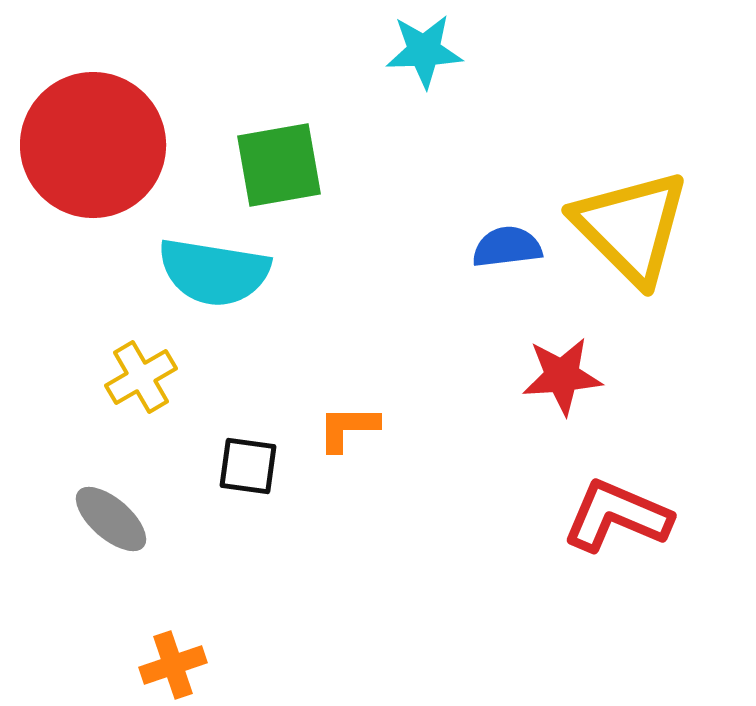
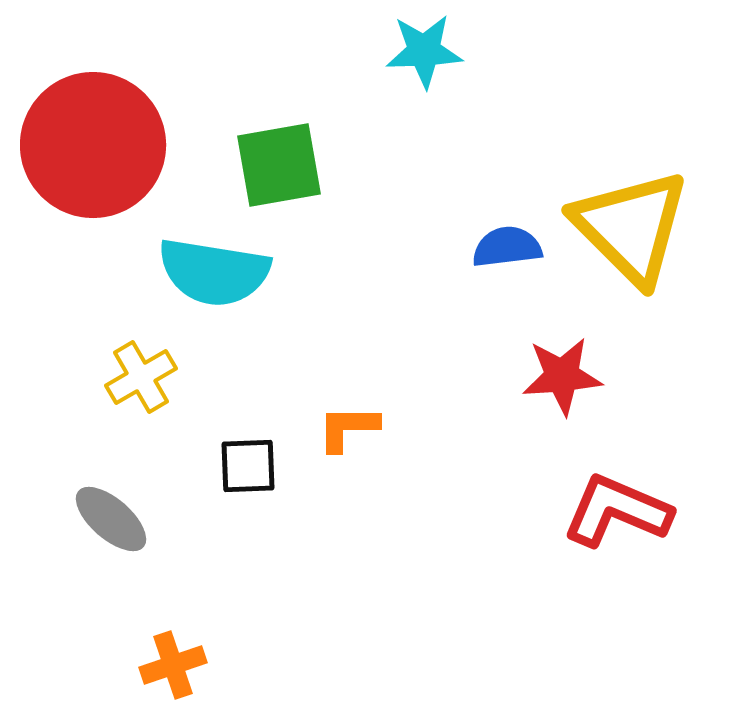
black square: rotated 10 degrees counterclockwise
red L-shape: moved 5 px up
